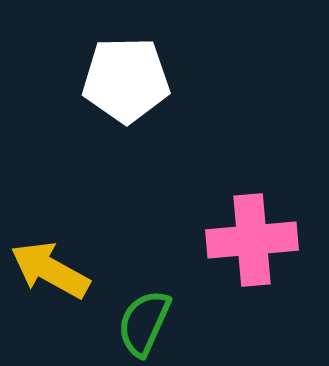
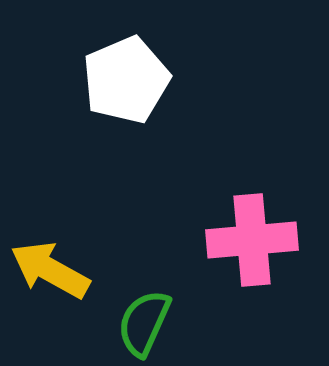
white pentagon: rotated 22 degrees counterclockwise
